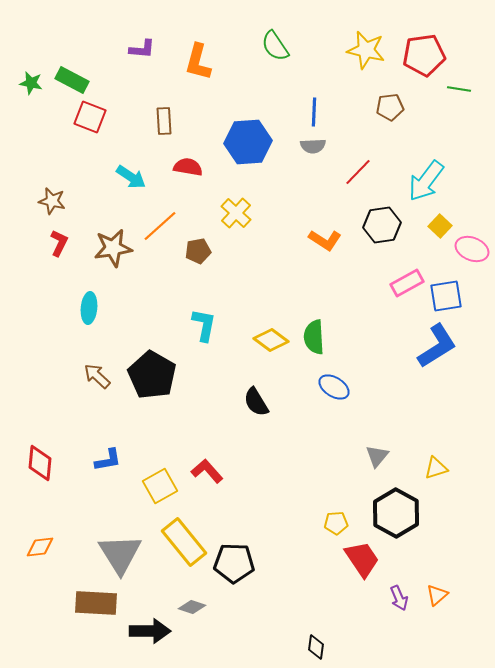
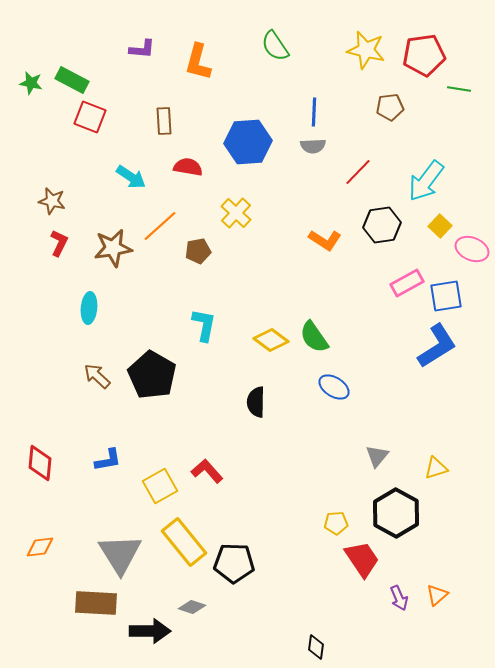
green semicircle at (314, 337): rotated 32 degrees counterclockwise
black semicircle at (256, 402): rotated 32 degrees clockwise
